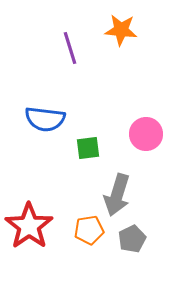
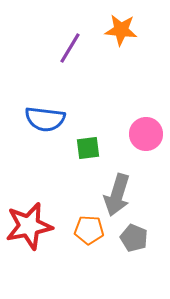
purple line: rotated 48 degrees clockwise
red star: rotated 24 degrees clockwise
orange pentagon: rotated 12 degrees clockwise
gray pentagon: moved 2 px right, 1 px up; rotated 24 degrees counterclockwise
